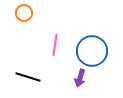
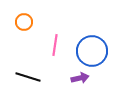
orange circle: moved 9 px down
purple arrow: rotated 120 degrees counterclockwise
